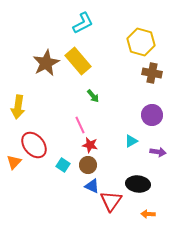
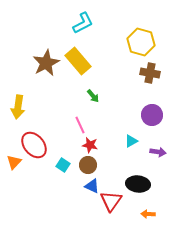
brown cross: moved 2 px left
